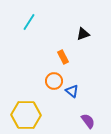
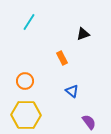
orange rectangle: moved 1 px left, 1 px down
orange circle: moved 29 px left
purple semicircle: moved 1 px right, 1 px down
